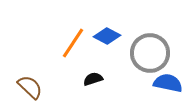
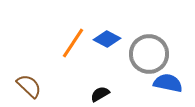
blue diamond: moved 3 px down
gray circle: moved 1 px left, 1 px down
black semicircle: moved 7 px right, 15 px down; rotated 12 degrees counterclockwise
brown semicircle: moved 1 px left, 1 px up
